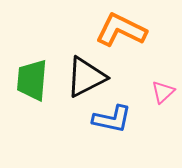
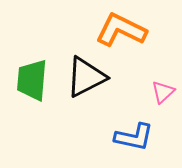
blue L-shape: moved 22 px right, 18 px down
